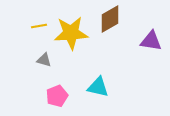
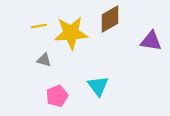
cyan triangle: moved 1 px up; rotated 40 degrees clockwise
